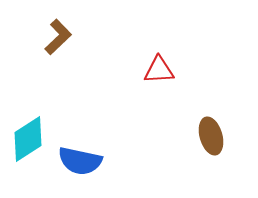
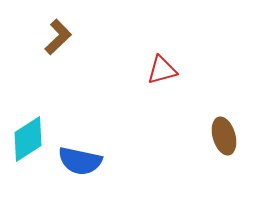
red triangle: moved 3 px right; rotated 12 degrees counterclockwise
brown ellipse: moved 13 px right
